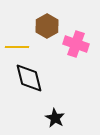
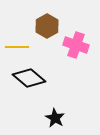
pink cross: moved 1 px down
black diamond: rotated 36 degrees counterclockwise
